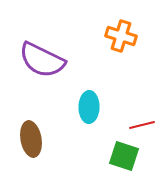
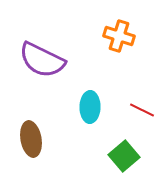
orange cross: moved 2 px left
cyan ellipse: moved 1 px right
red line: moved 15 px up; rotated 40 degrees clockwise
green square: rotated 32 degrees clockwise
